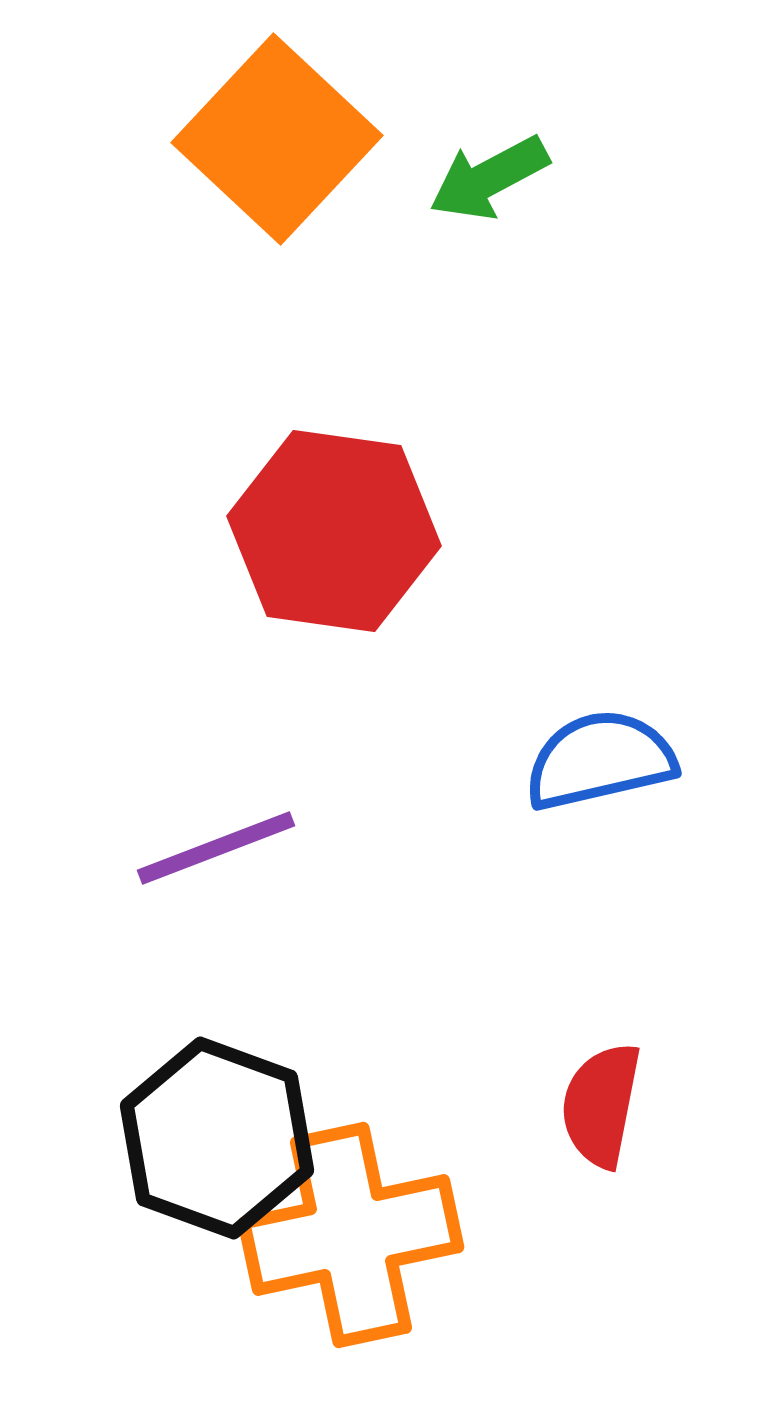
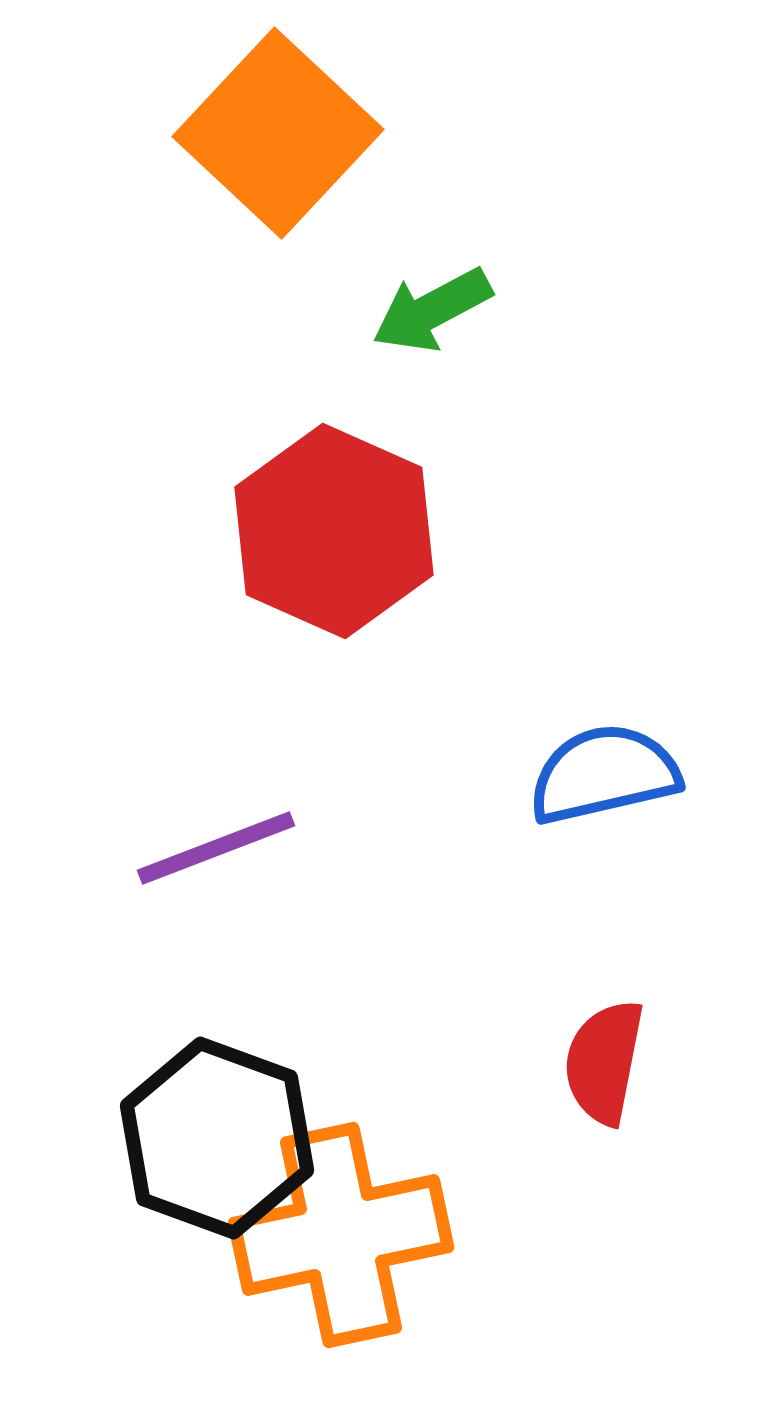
orange square: moved 1 px right, 6 px up
green arrow: moved 57 px left, 132 px down
red hexagon: rotated 16 degrees clockwise
blue semicircle: moved 4 px right, 14 px down
red semicircle: moved 3 px right, 43 px up
orange cross: moved 10 px left
